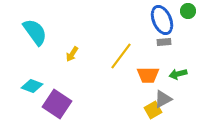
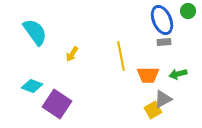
yellow line: rotated 48 degrees counterclockwise
